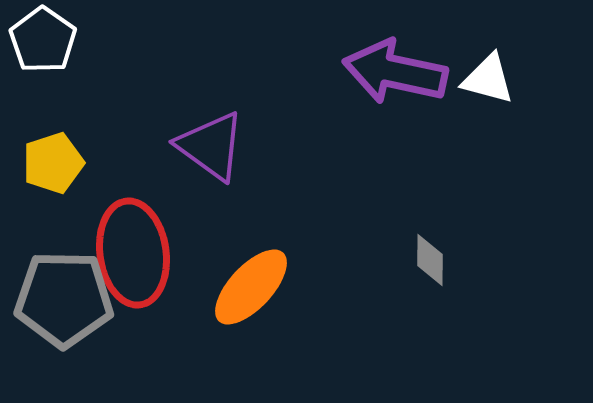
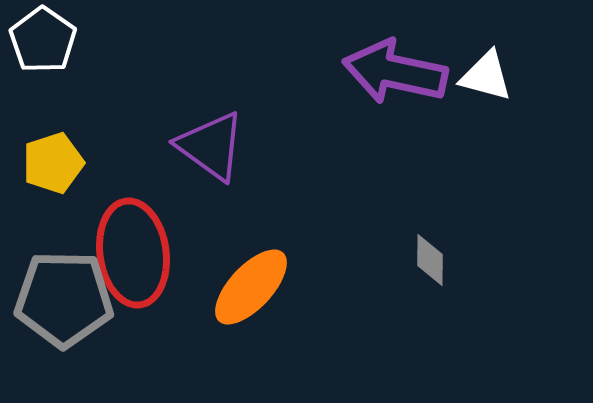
white triangle: moved 2 px left, 3 px up
